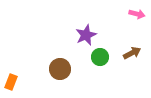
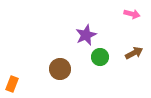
pink arrow: moved 5 px left
brown arrow: moved 2 px right
orange rectangle: moved 1 px right, 2 px down
